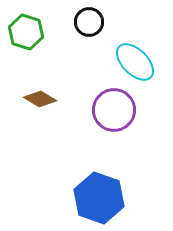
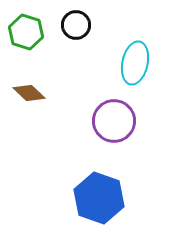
black circle: moved 13 px left, 3 px down
cyan ellipse: moved 1 px down; rotated 57 degrees clockwise
brown diamond: moved 11 px left, 6 px up; rotated 12 degrees clockwise
purple circle: moved 11 px down
